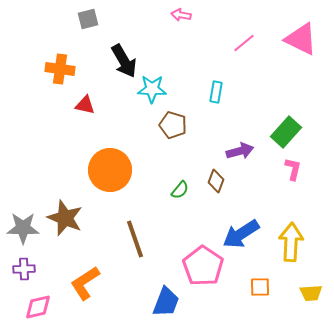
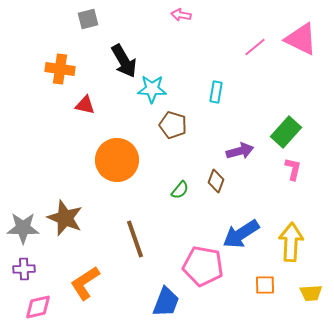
pink line: moved 11 px right, 4 px down
orange circle: moved 7 px right, 10 px up
pink pentagon: rotated 24 degrees counterclockwise
orange square: moved 5 px right, 2 px up
